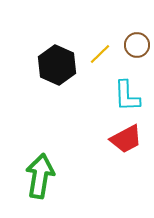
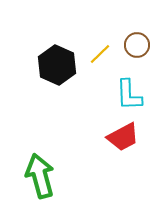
cyan L-shape: moved 2 px right, 1 px up
red trapezoid: moved 3 px left, 2 px up
green arrow: rotated 24 degrees counterclockwise
